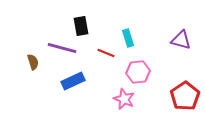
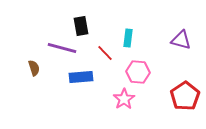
cyan rectangle: rotated 24 degrees clockwise
red line: moved 1 px left; rotated 24 degrees clockwise
brown semicircle: moved 1 px right, 6 px down
pink hexagon: rotated 10 degrees clockwise
blue rectangle: moved 8 px right, 4 px up; rotated 20 degrees clockwise
pink star: rotated 15 degrees clockwise
